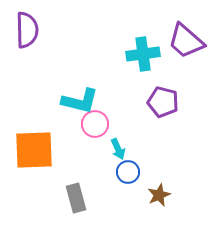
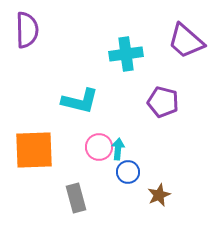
cyan cross: moved 17 px left
pink circle: moved 4 px right, 23 px down
cyan arrow: rotated 150 degrees counterclockwise
